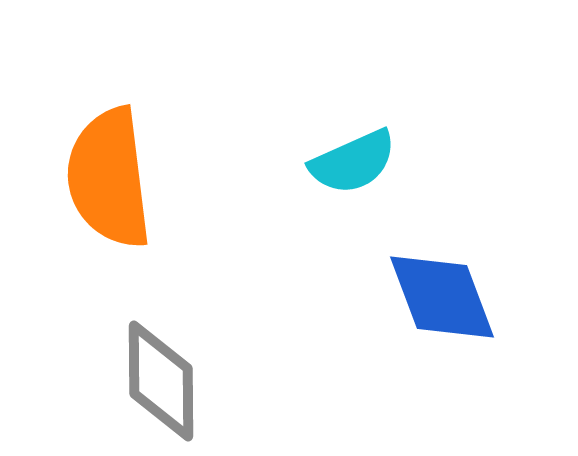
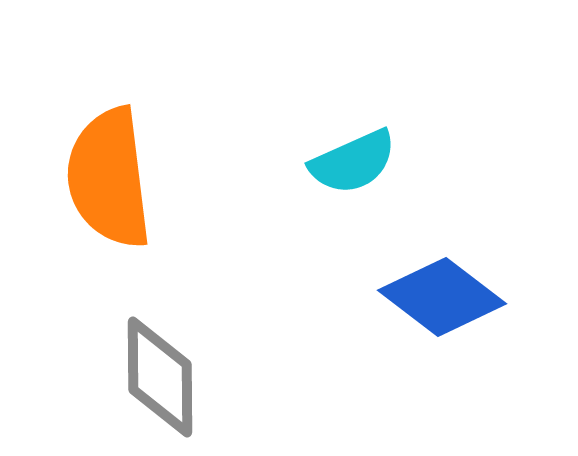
blue diamond: rotated 32 degrees counterclockwise
gray diamond: moved 1 px left, 4 px up
